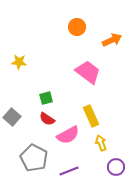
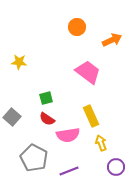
pink semicircle: rotated 20 degrees clockwise
